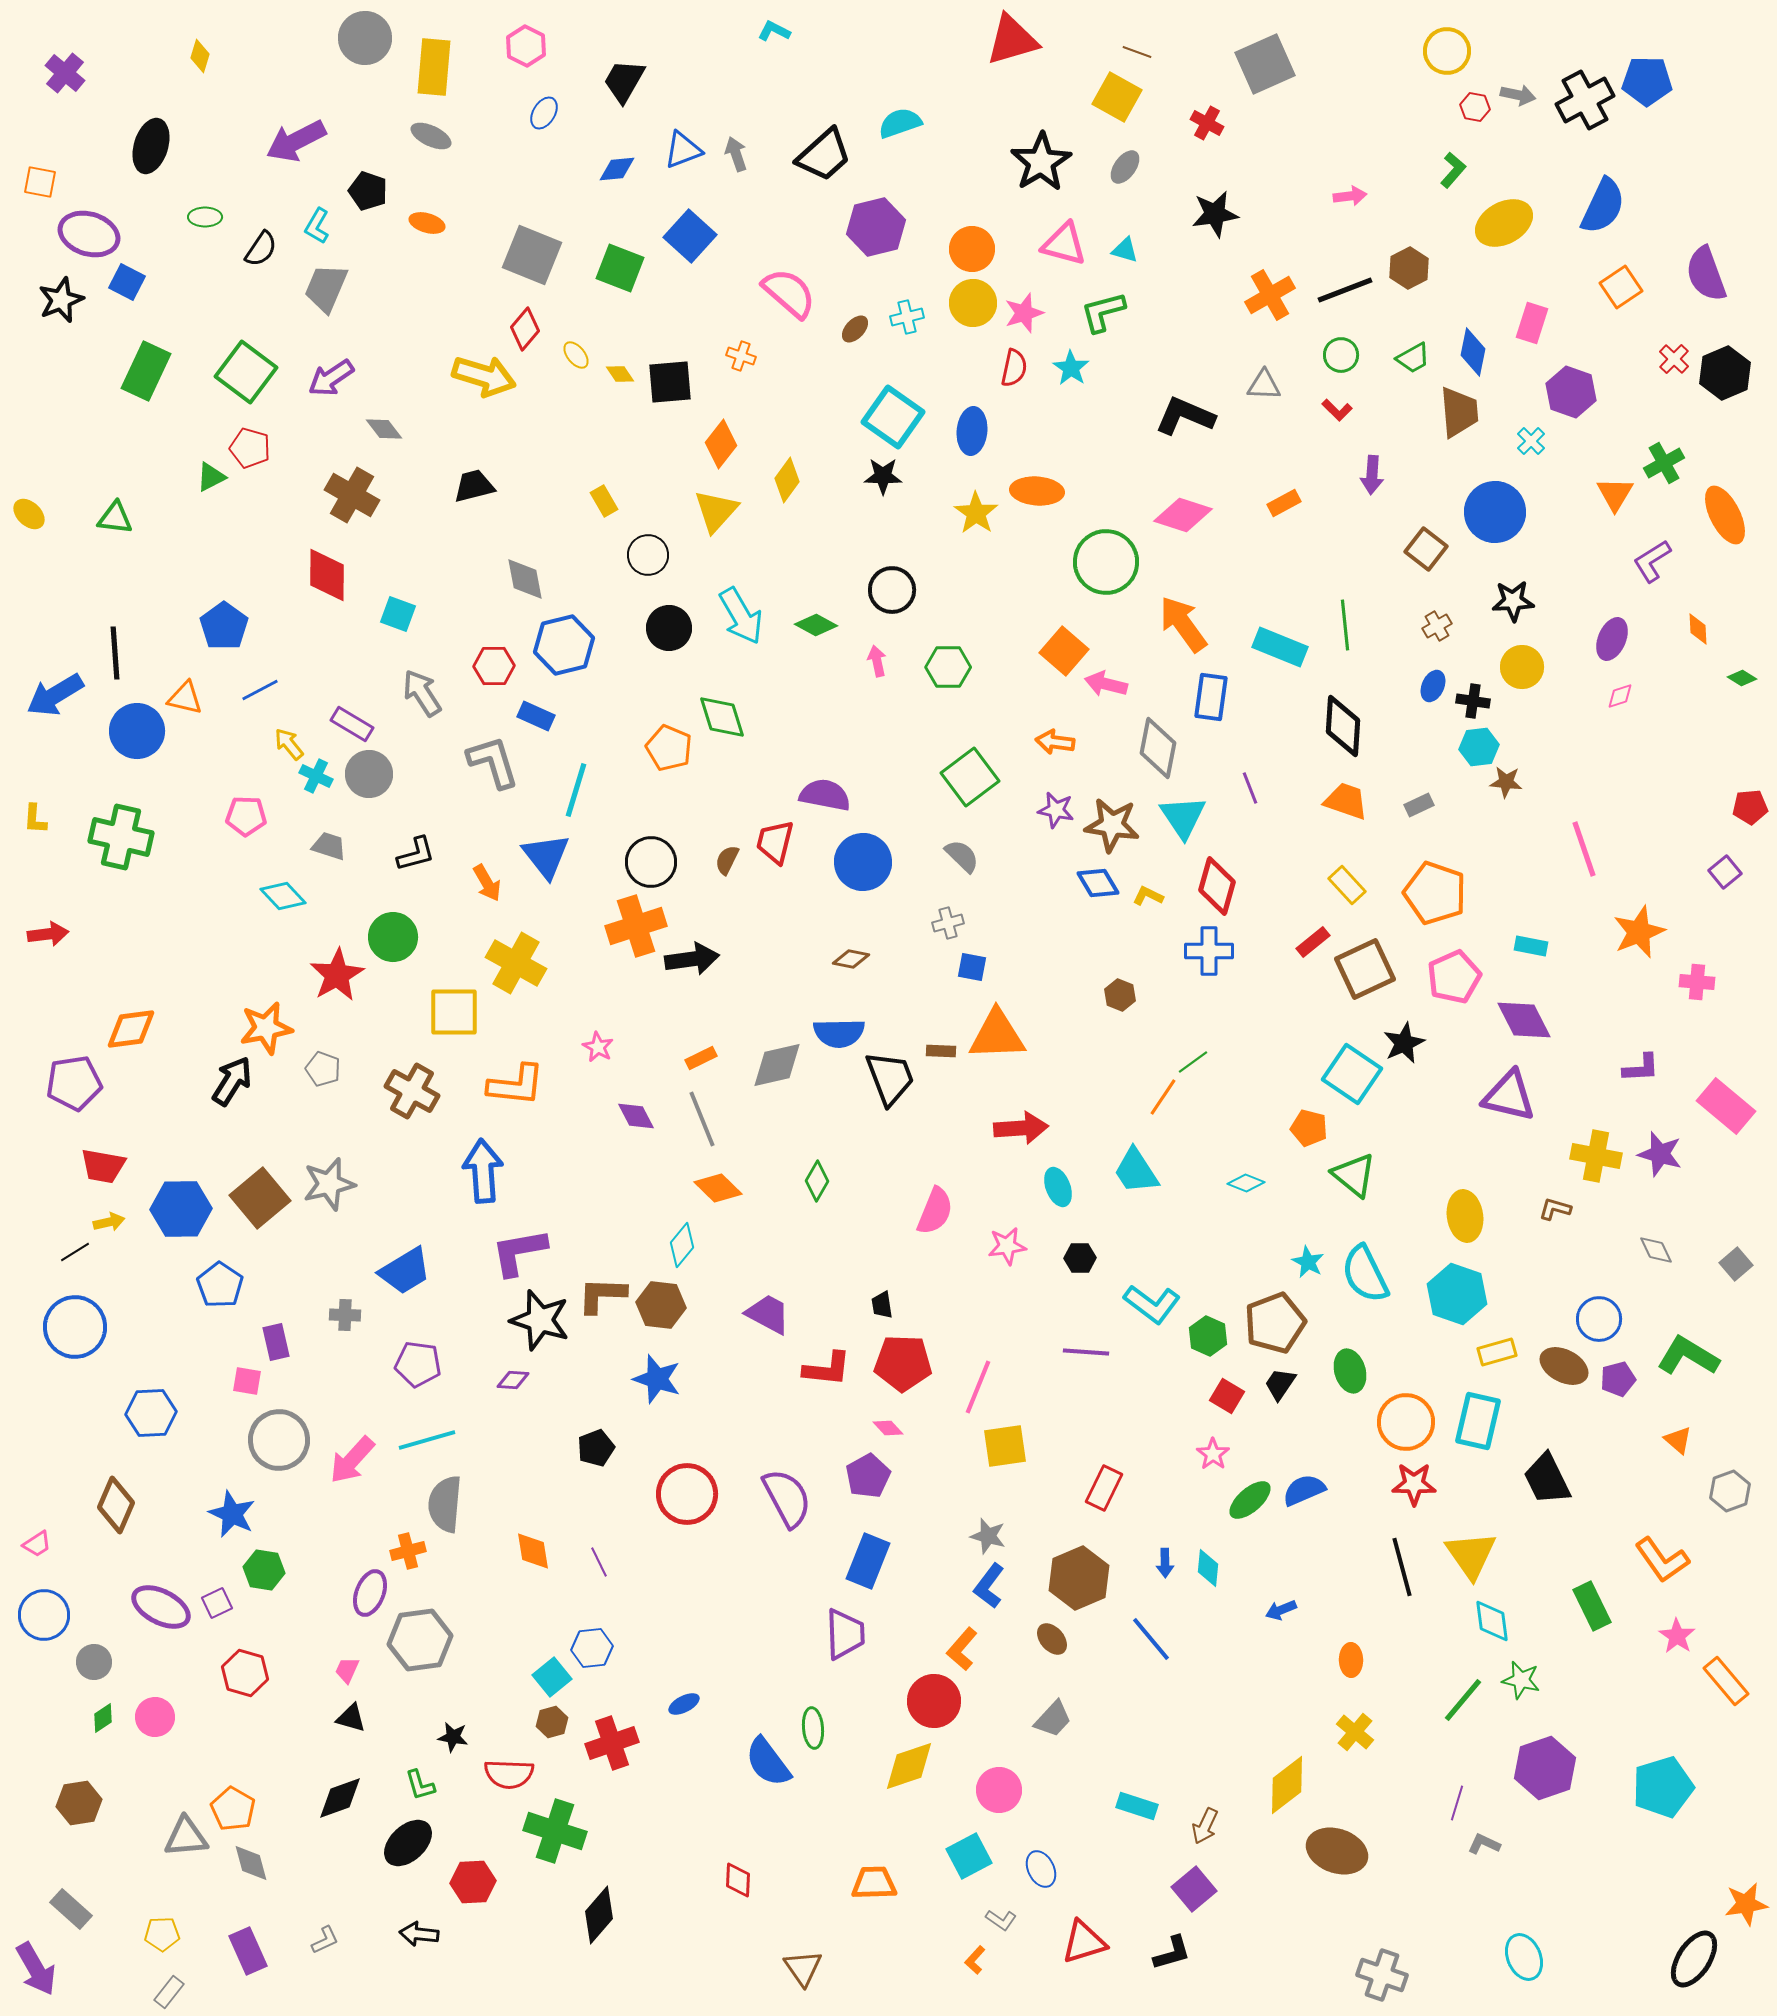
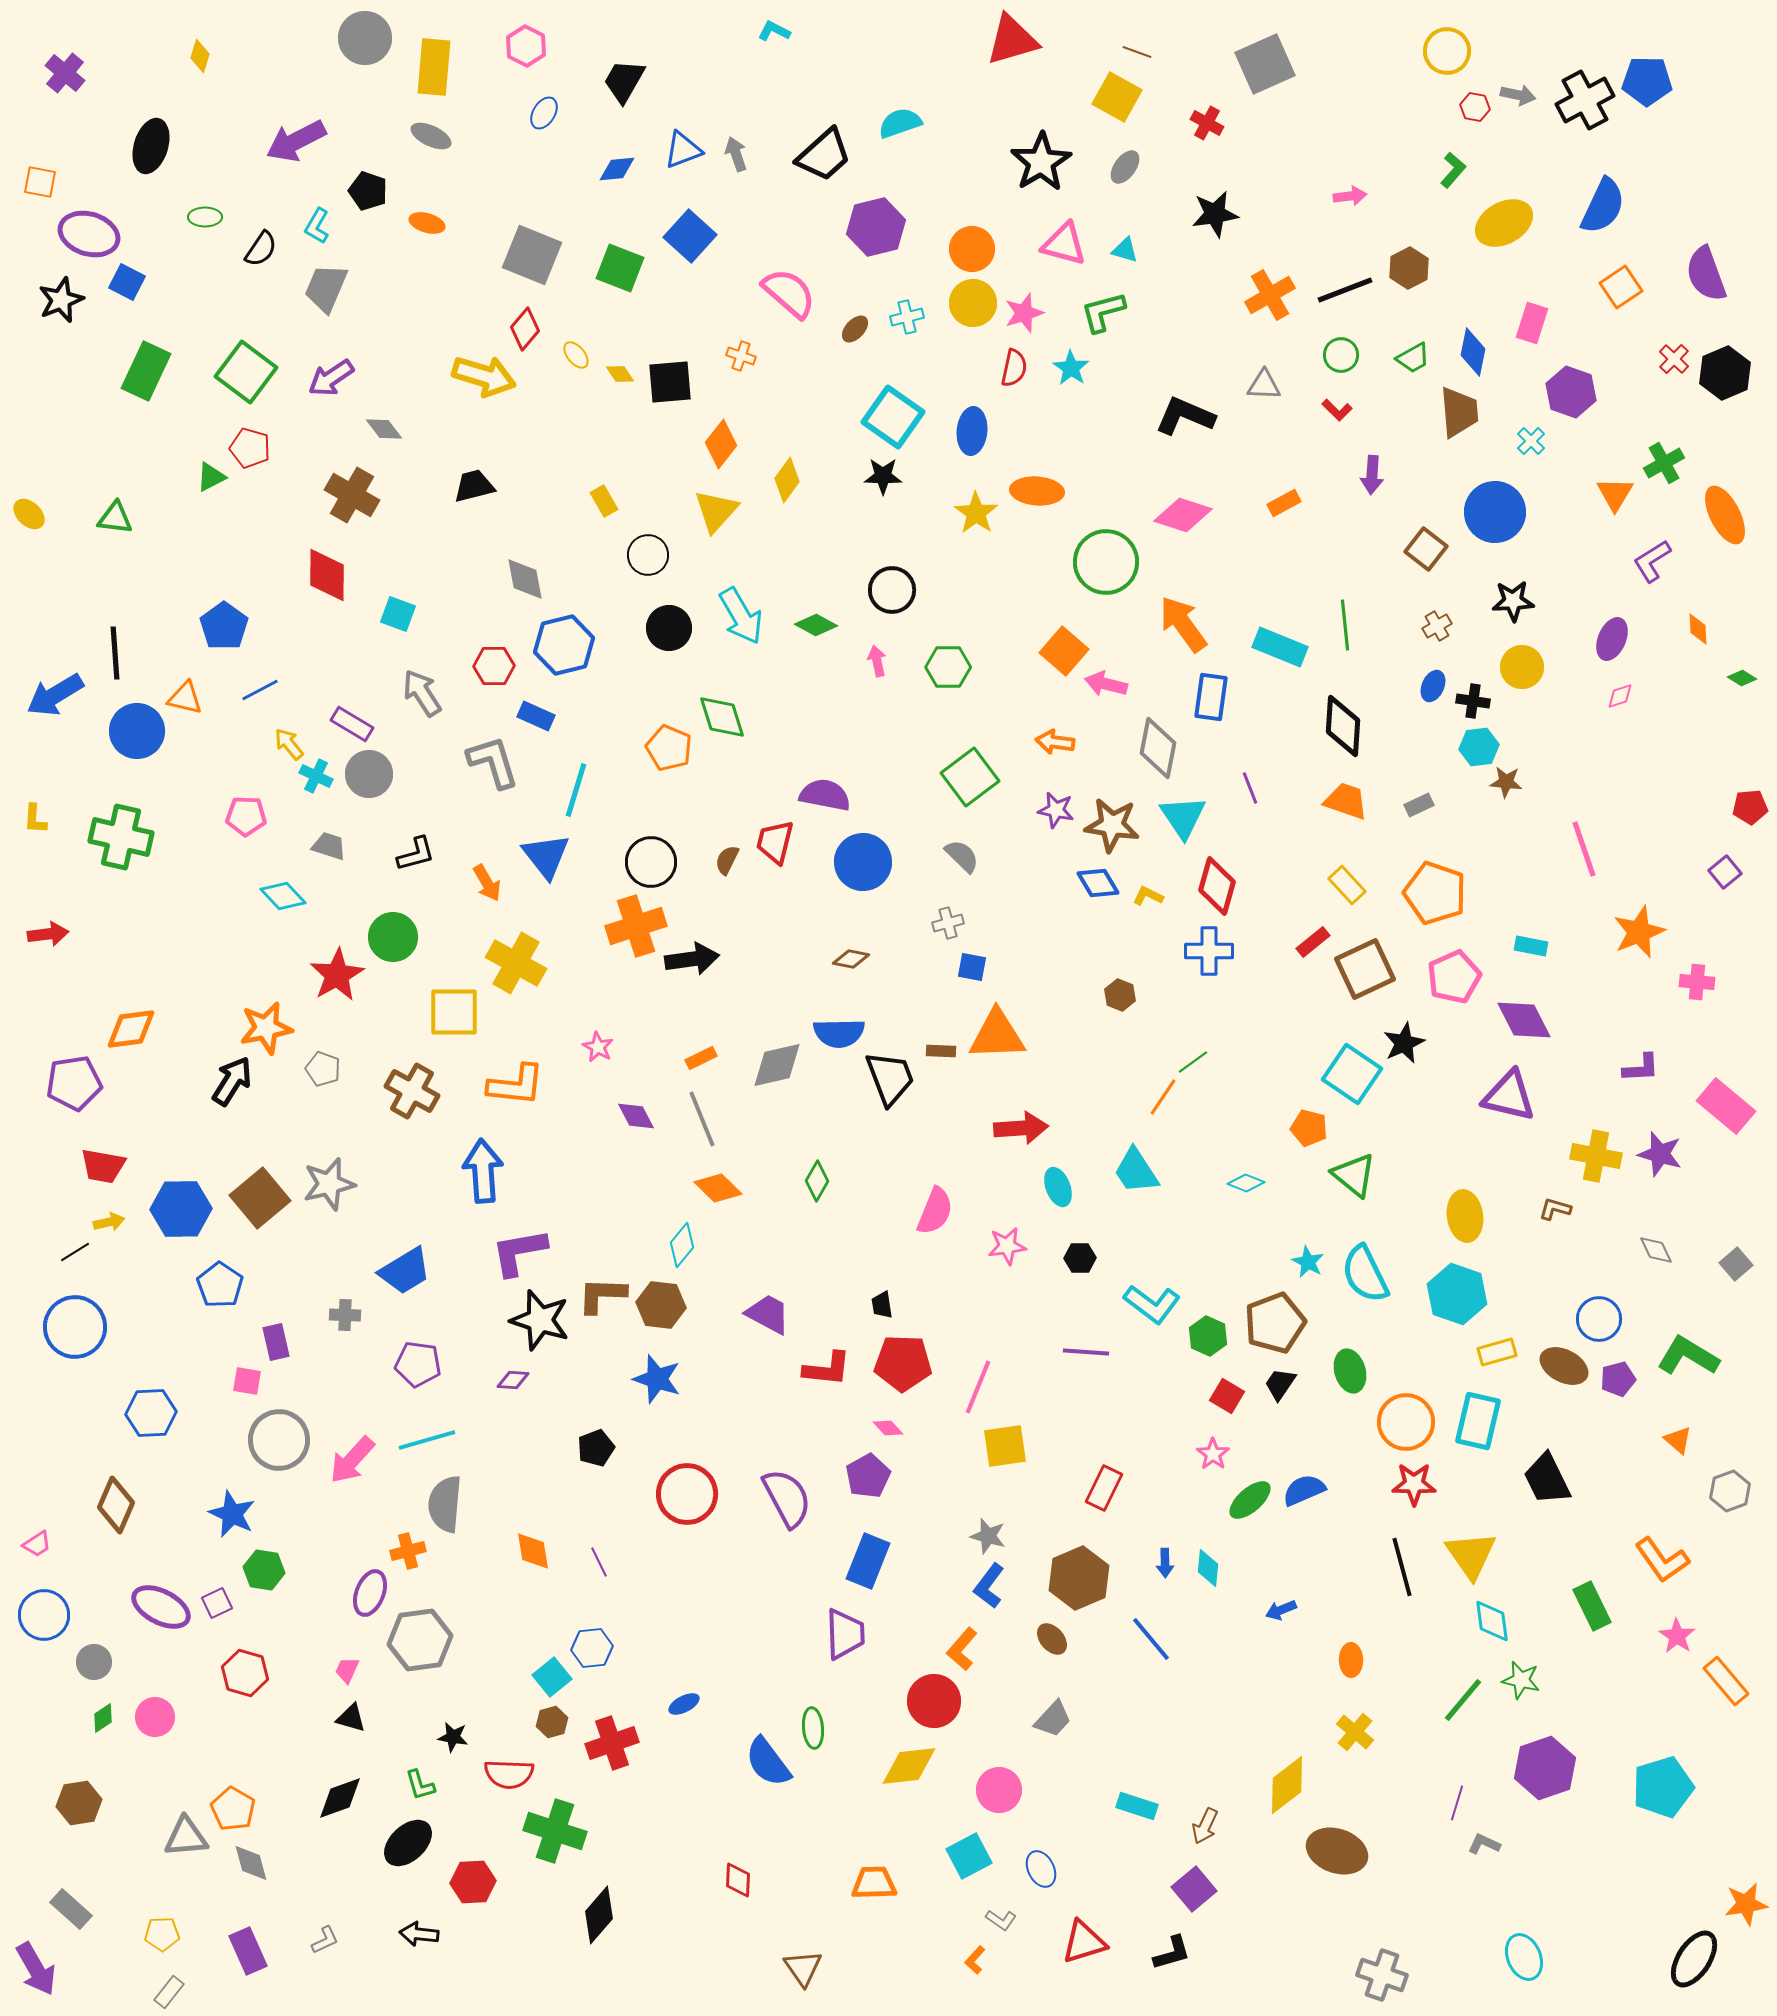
yellow diamond at (909, 1766): rotated 12 degrees clockwise
